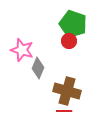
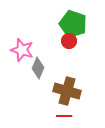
red line: moved 5 px down
